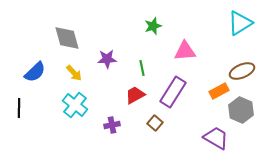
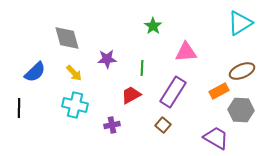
green star: rotated 18 degrees counterclockwise
pink triangle: moved 1 px right, 1 px down
green line: rotated 14 degrees clockwise
red trapezoid: moved 4 px left
cyan cross: rotated 25 degrees counterclockwise
gray hexagon: rotated 20 degrees counterclockwise
brown square: moved 8 px right, 2 px down
